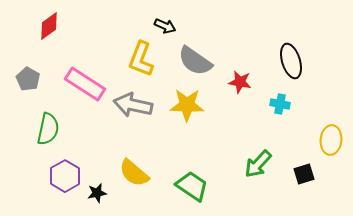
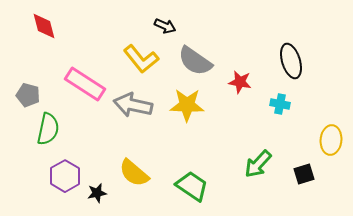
red diamond: moved 5 px left; rotated 68 degrees counterclockwise
yellow L-shape: rotated 60 degrees counterclockwise
gray pentagon: moved 16 px down; rotated 15 degrees counterclockwise
